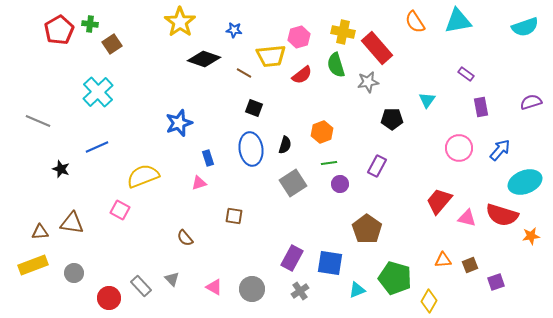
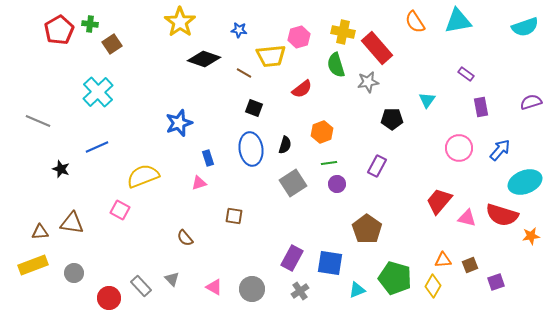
blue star at (234, 30): moved 5 px right
red semicircle at (302, 75): moved 14 px down
purple circle at (340, 184): moved 3 px left
yellow diamond at (429, 301): moved 4 px right, 15 px up
